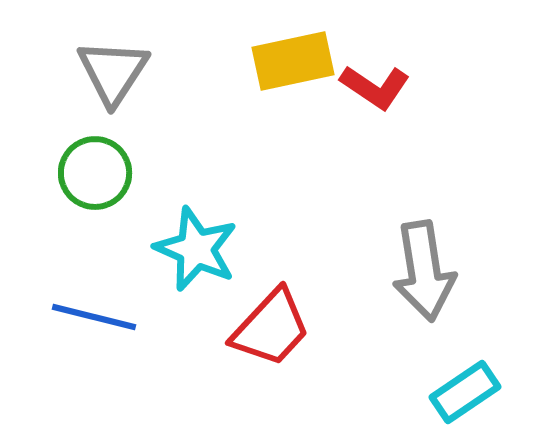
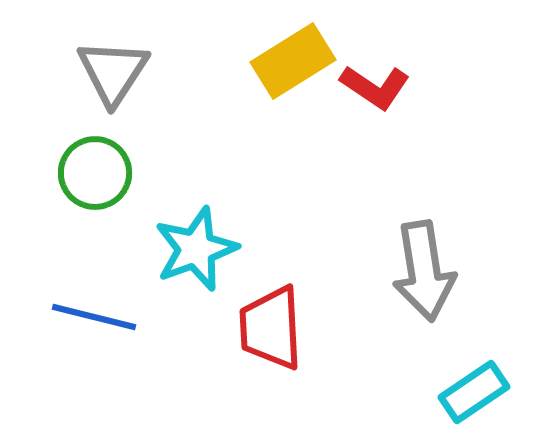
yellow rectangle: rotated 20 degrees counterclockwise
cyan star: rotated 28 degrees clockwise
red trapezoid: rotated 134 degrees clockwise
cyan rectangle: moved 9 px right
